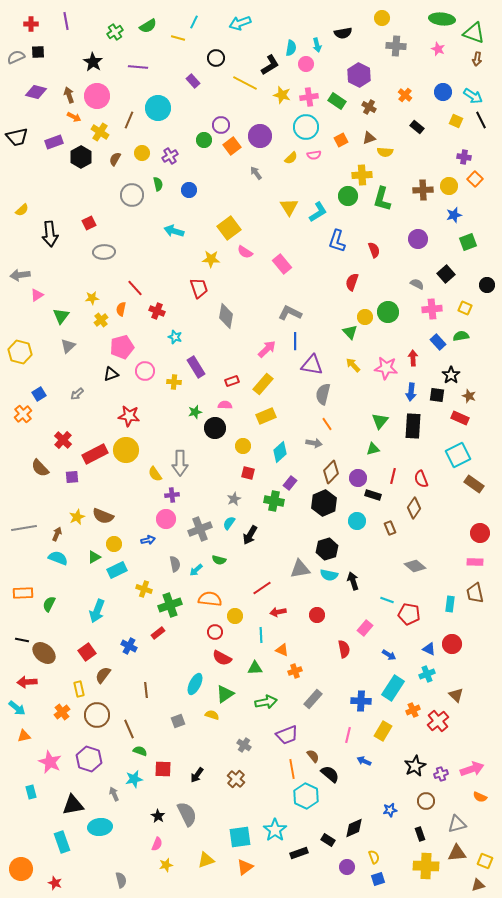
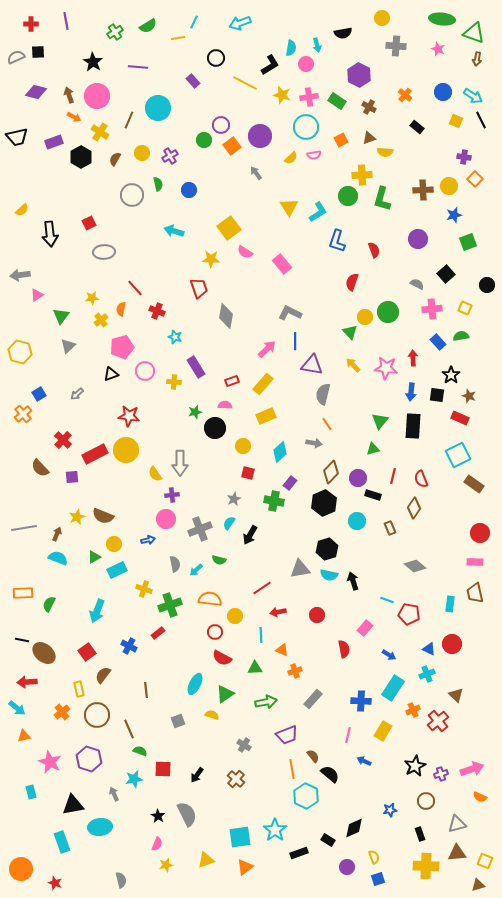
yellow line at (178, 38): rotated 24 degrees counterclockwise
